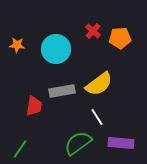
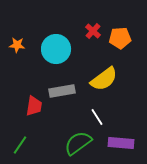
yellow semicircle: moved 5 px right, 5 px up
green line: moved 4 px up
